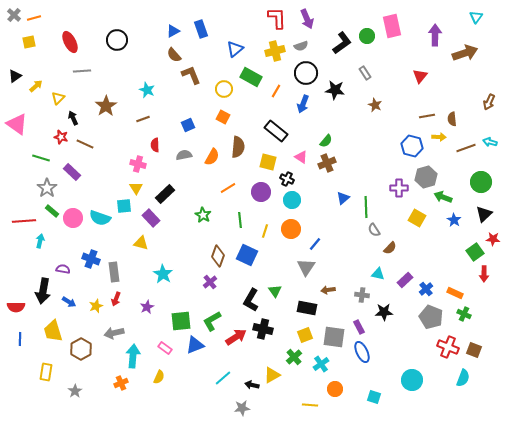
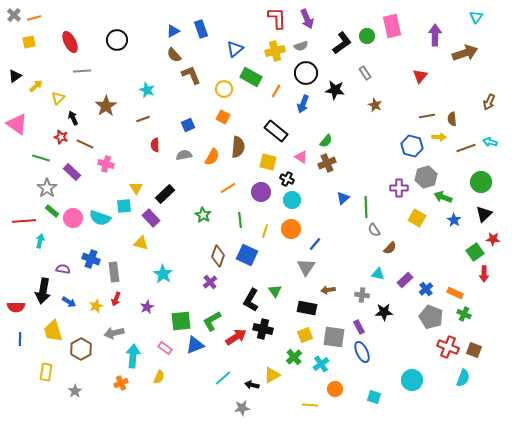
pink cross at (138, 164): moved 32 px left
